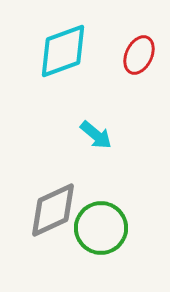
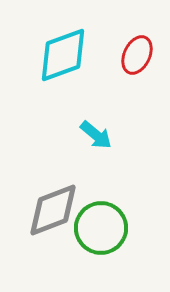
cyan diamond: moved 4 px down
red ellipse: moved 2 px left
gray diamond: rotated 4 degrees clockwise
